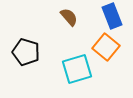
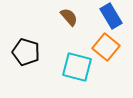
blue rectangle: moved 1 px left; rotated 10 degrees counterclockwise
cyan square: moved 2 px up; rotated 32 degrees clockwise
